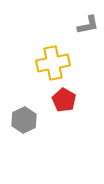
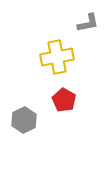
gray L-shape: moved 2 px up
yellow cross: moved 4 px right, 6 px up
